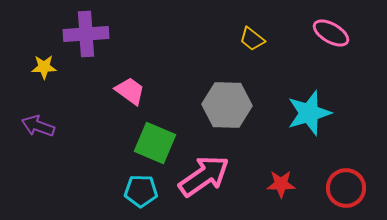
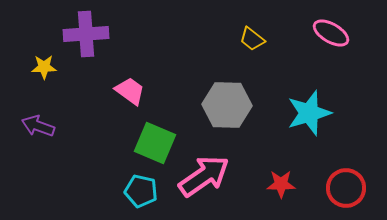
cyan pentagon: rotated 12 degrees clockwise
